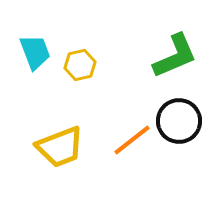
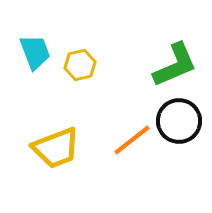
green L-shape: moved 9 px down
yellow trapezoid: moved 4 px left, 1 px down
